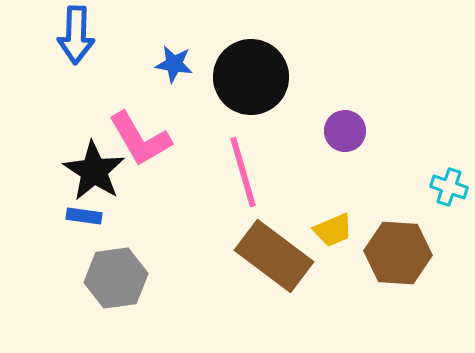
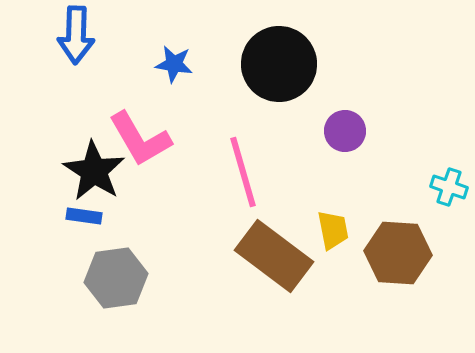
black circle: moved 28 px right, 13 px up
yellow trapezoid: rotated 78 degrees counterclockwise
